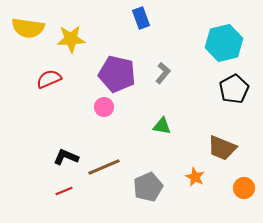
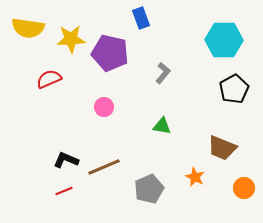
cyan hexagon: moved 3 px up; rotated 15 degrees clockwise
purple pentagon: moved 7 px left, 21 px up
black L-shape: moved 3 px down
gray pentagon: moved 1 px right, 2 px down
